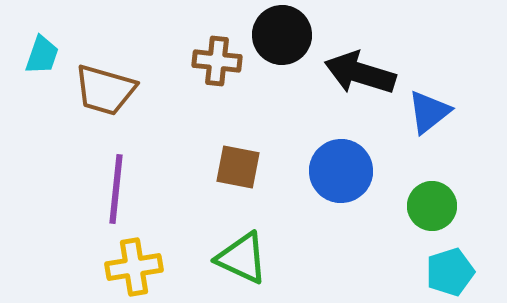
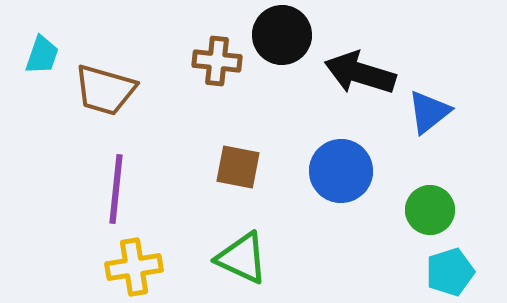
green circle: moved 2 px left, 4 px down
